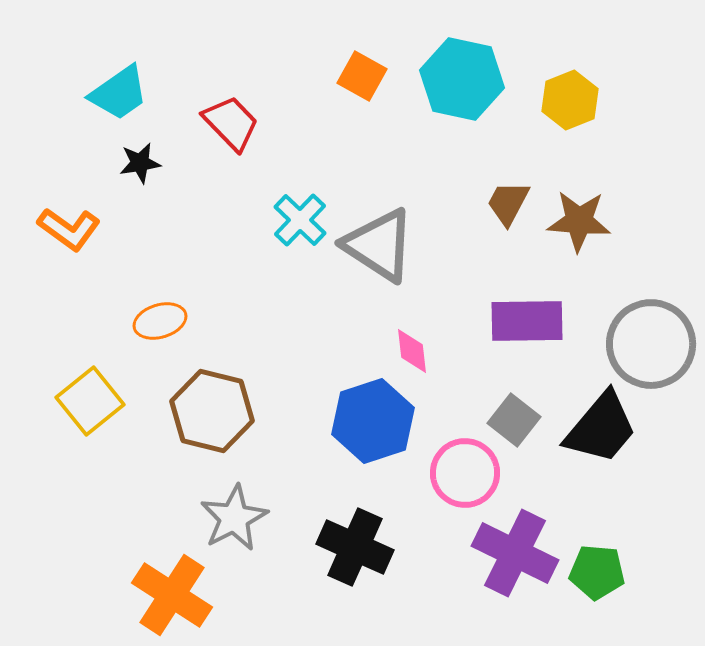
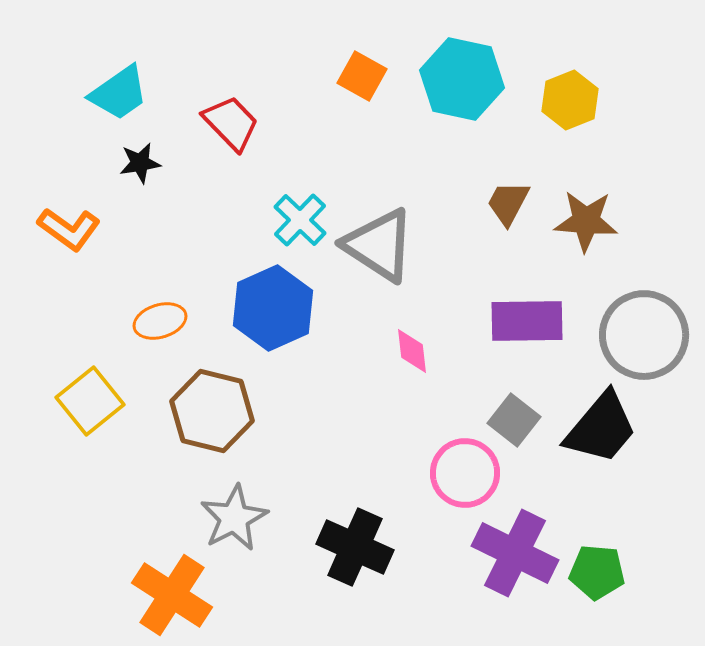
brown star: moved 7 px right
gray circle: moved 7 px left, 9 px up
blue hexagon: moved 100 px left, 113 px up; rotated 6 degrees counterclockwise
